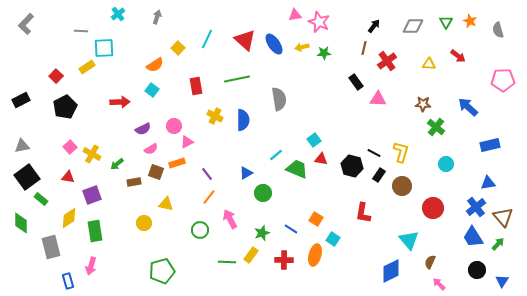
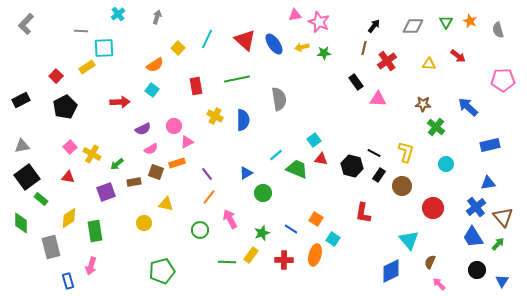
yellow L-shape at (401, 152): moved 5 px right
purple square at (92, 195): moved 14 px right, 3 px up
